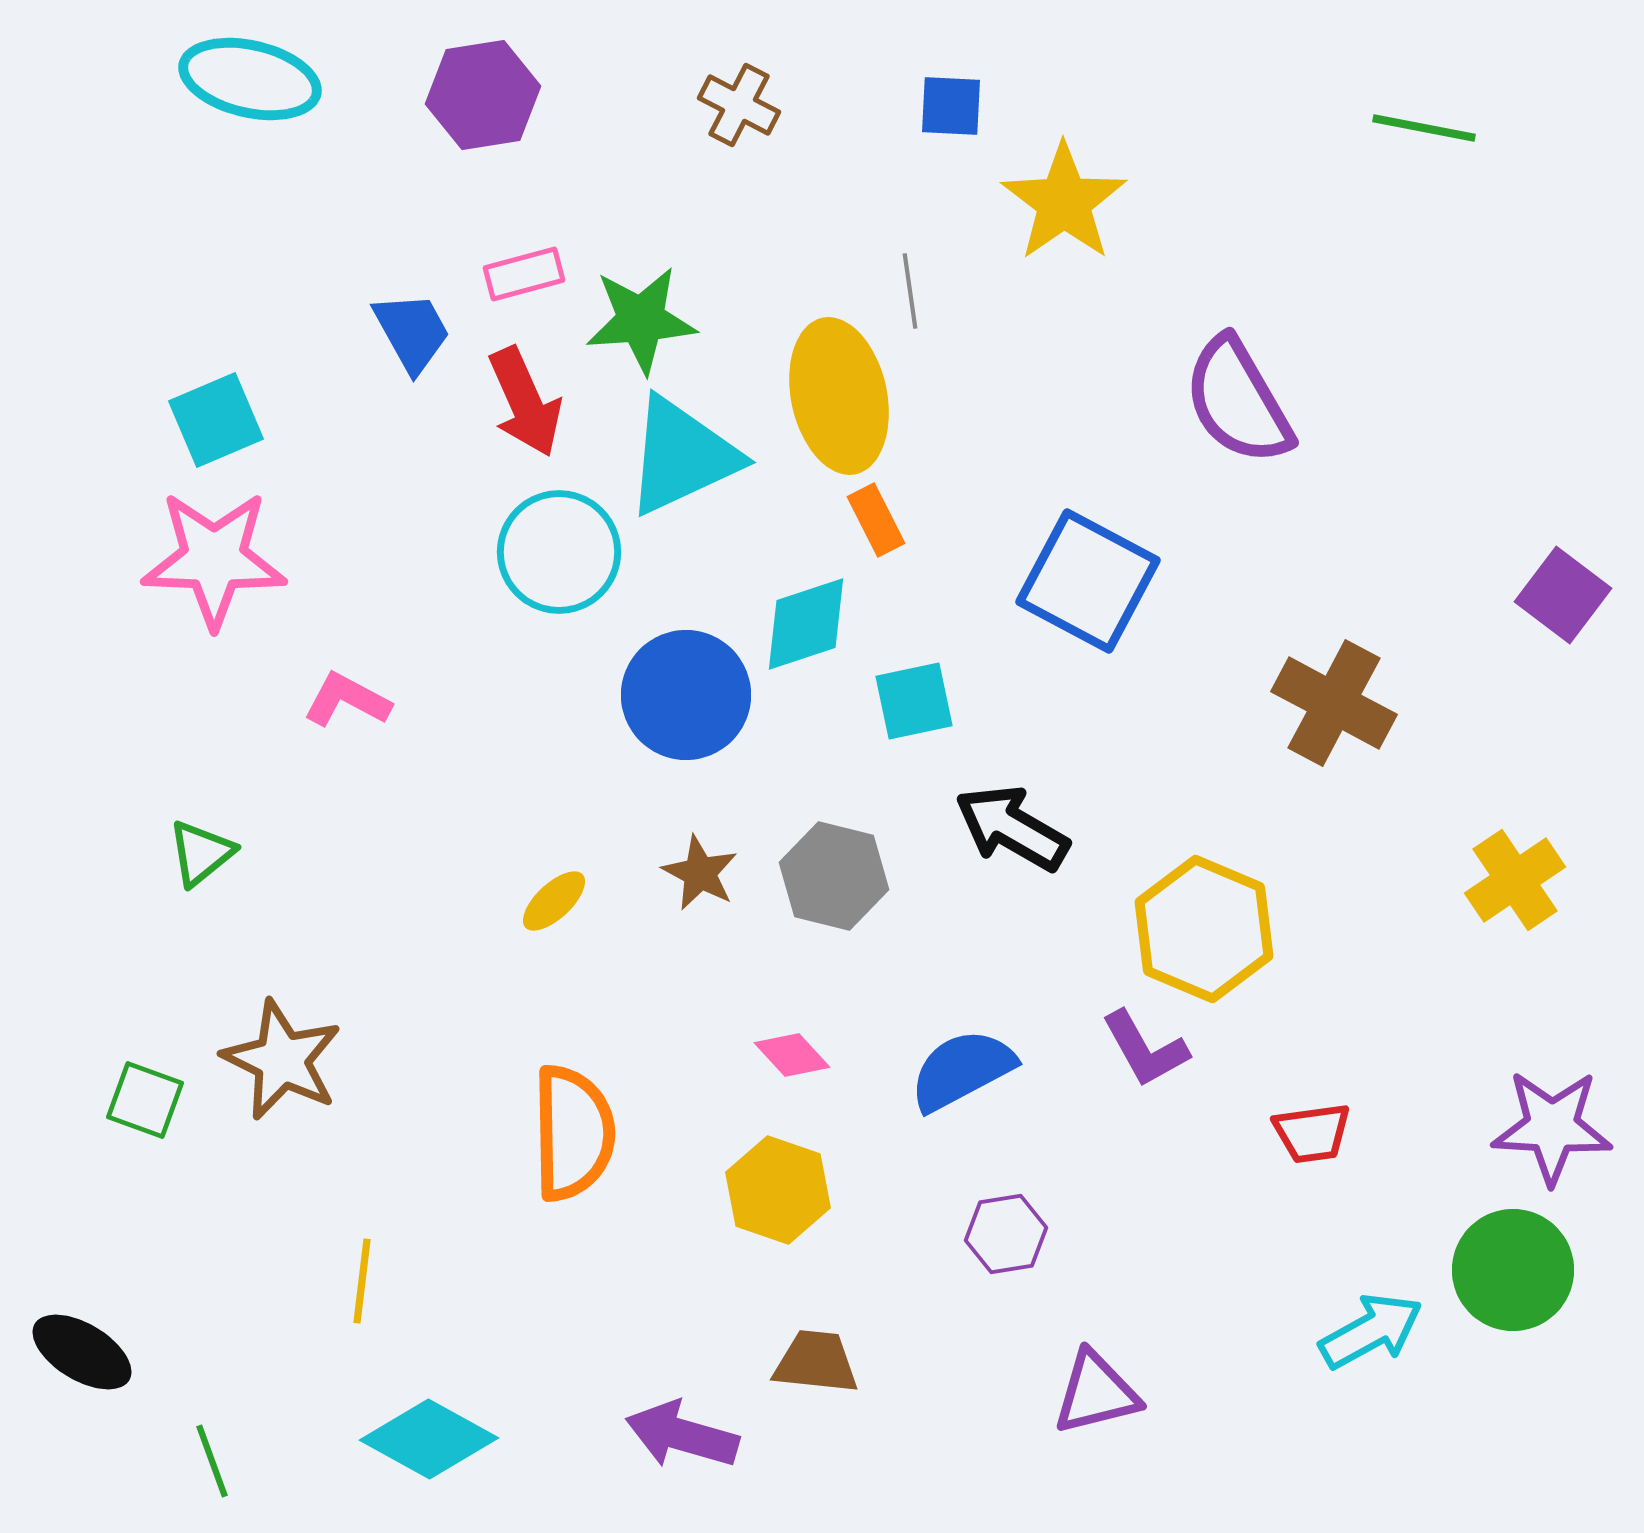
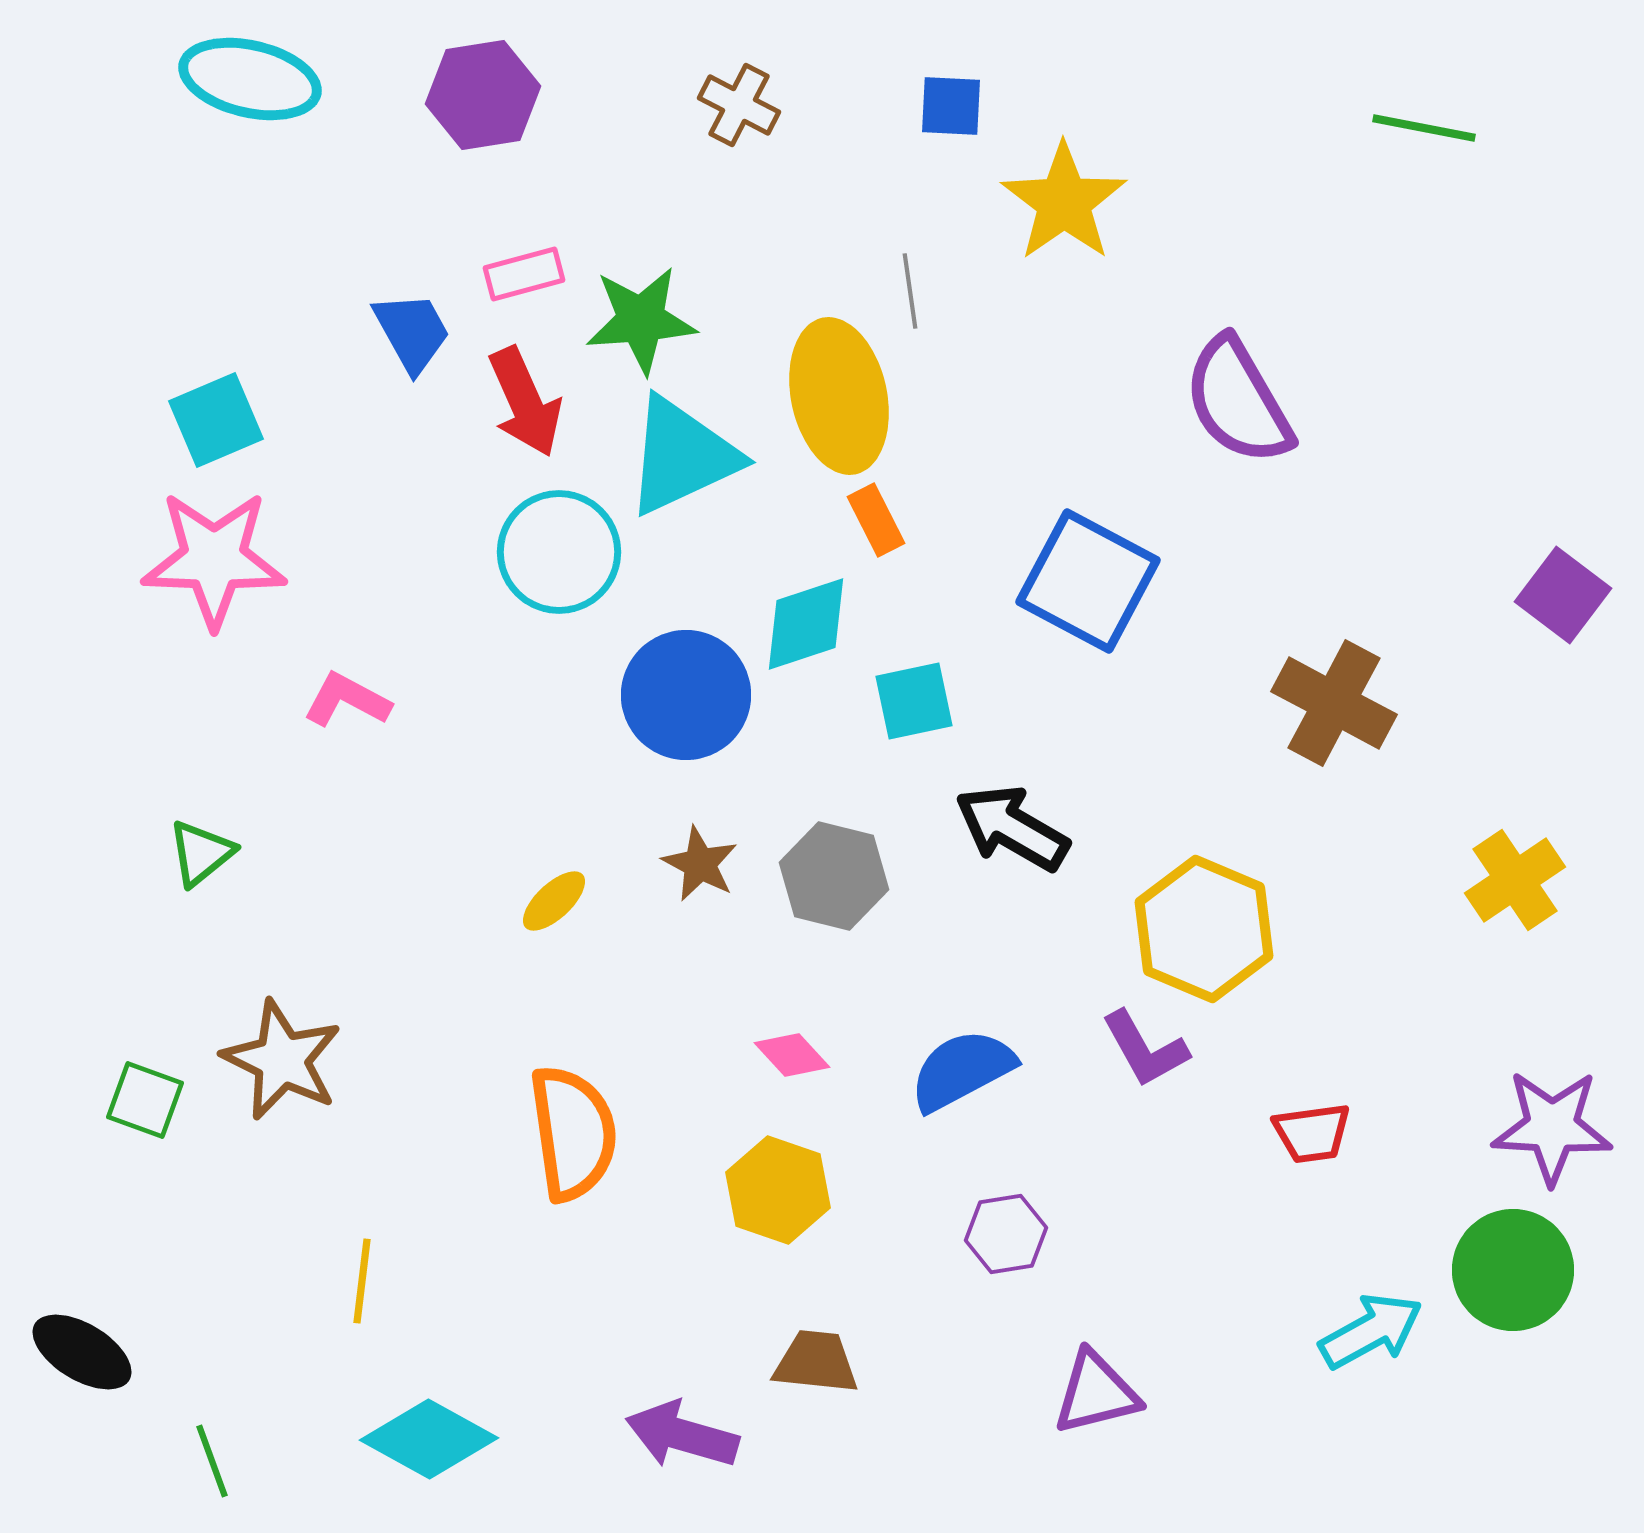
brown star at (700, 873): moved 9 px up
orange semicircle at (573, 1133): rotated 7 degrees counterclockwise
